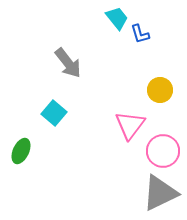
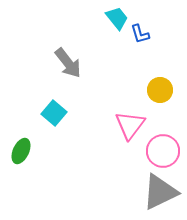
gray triangle: moved 1 px up
